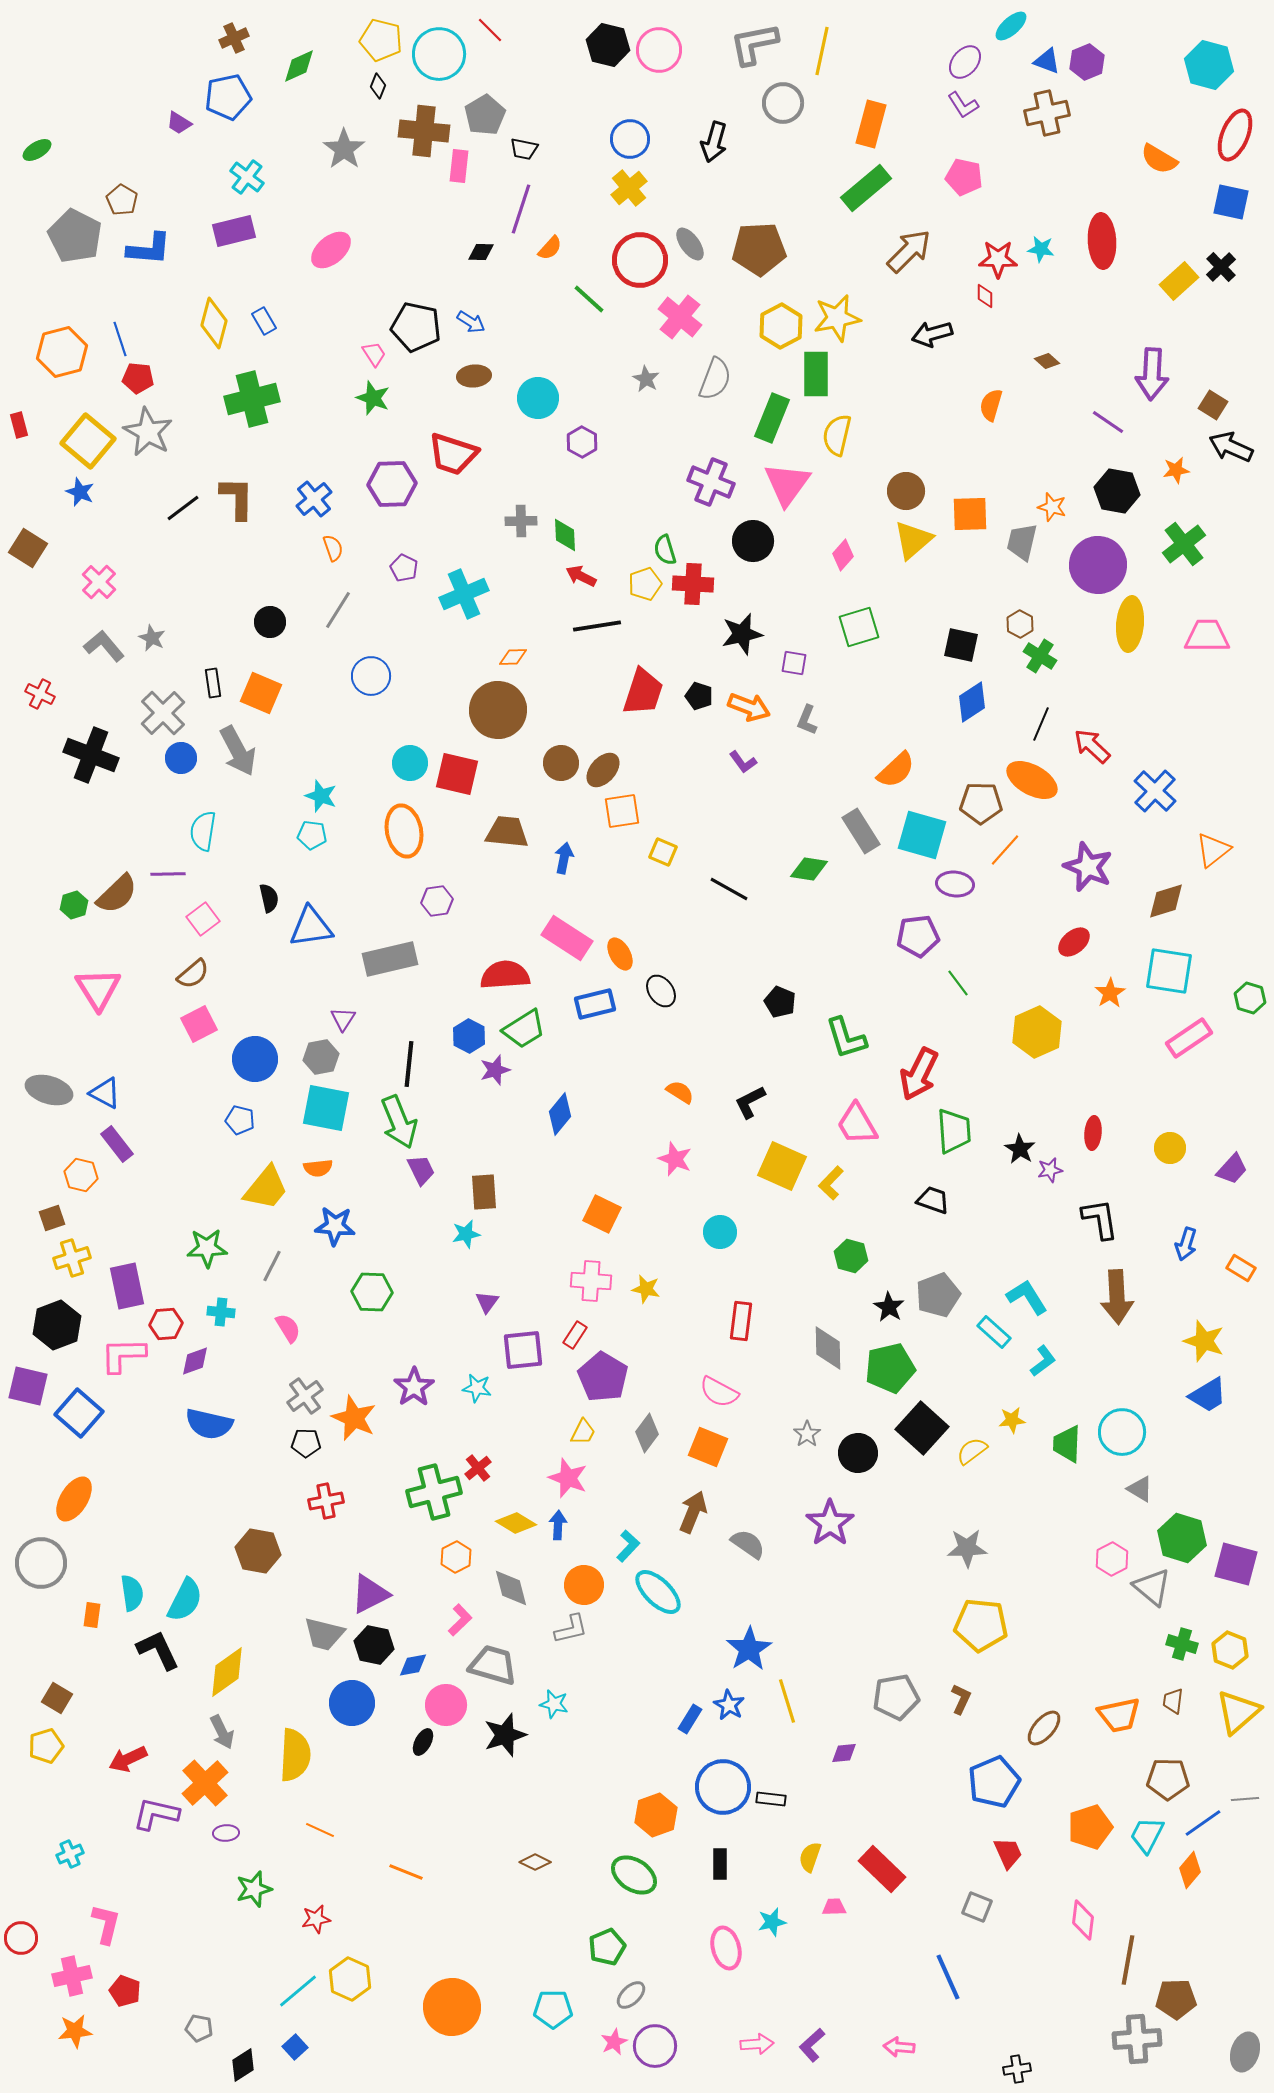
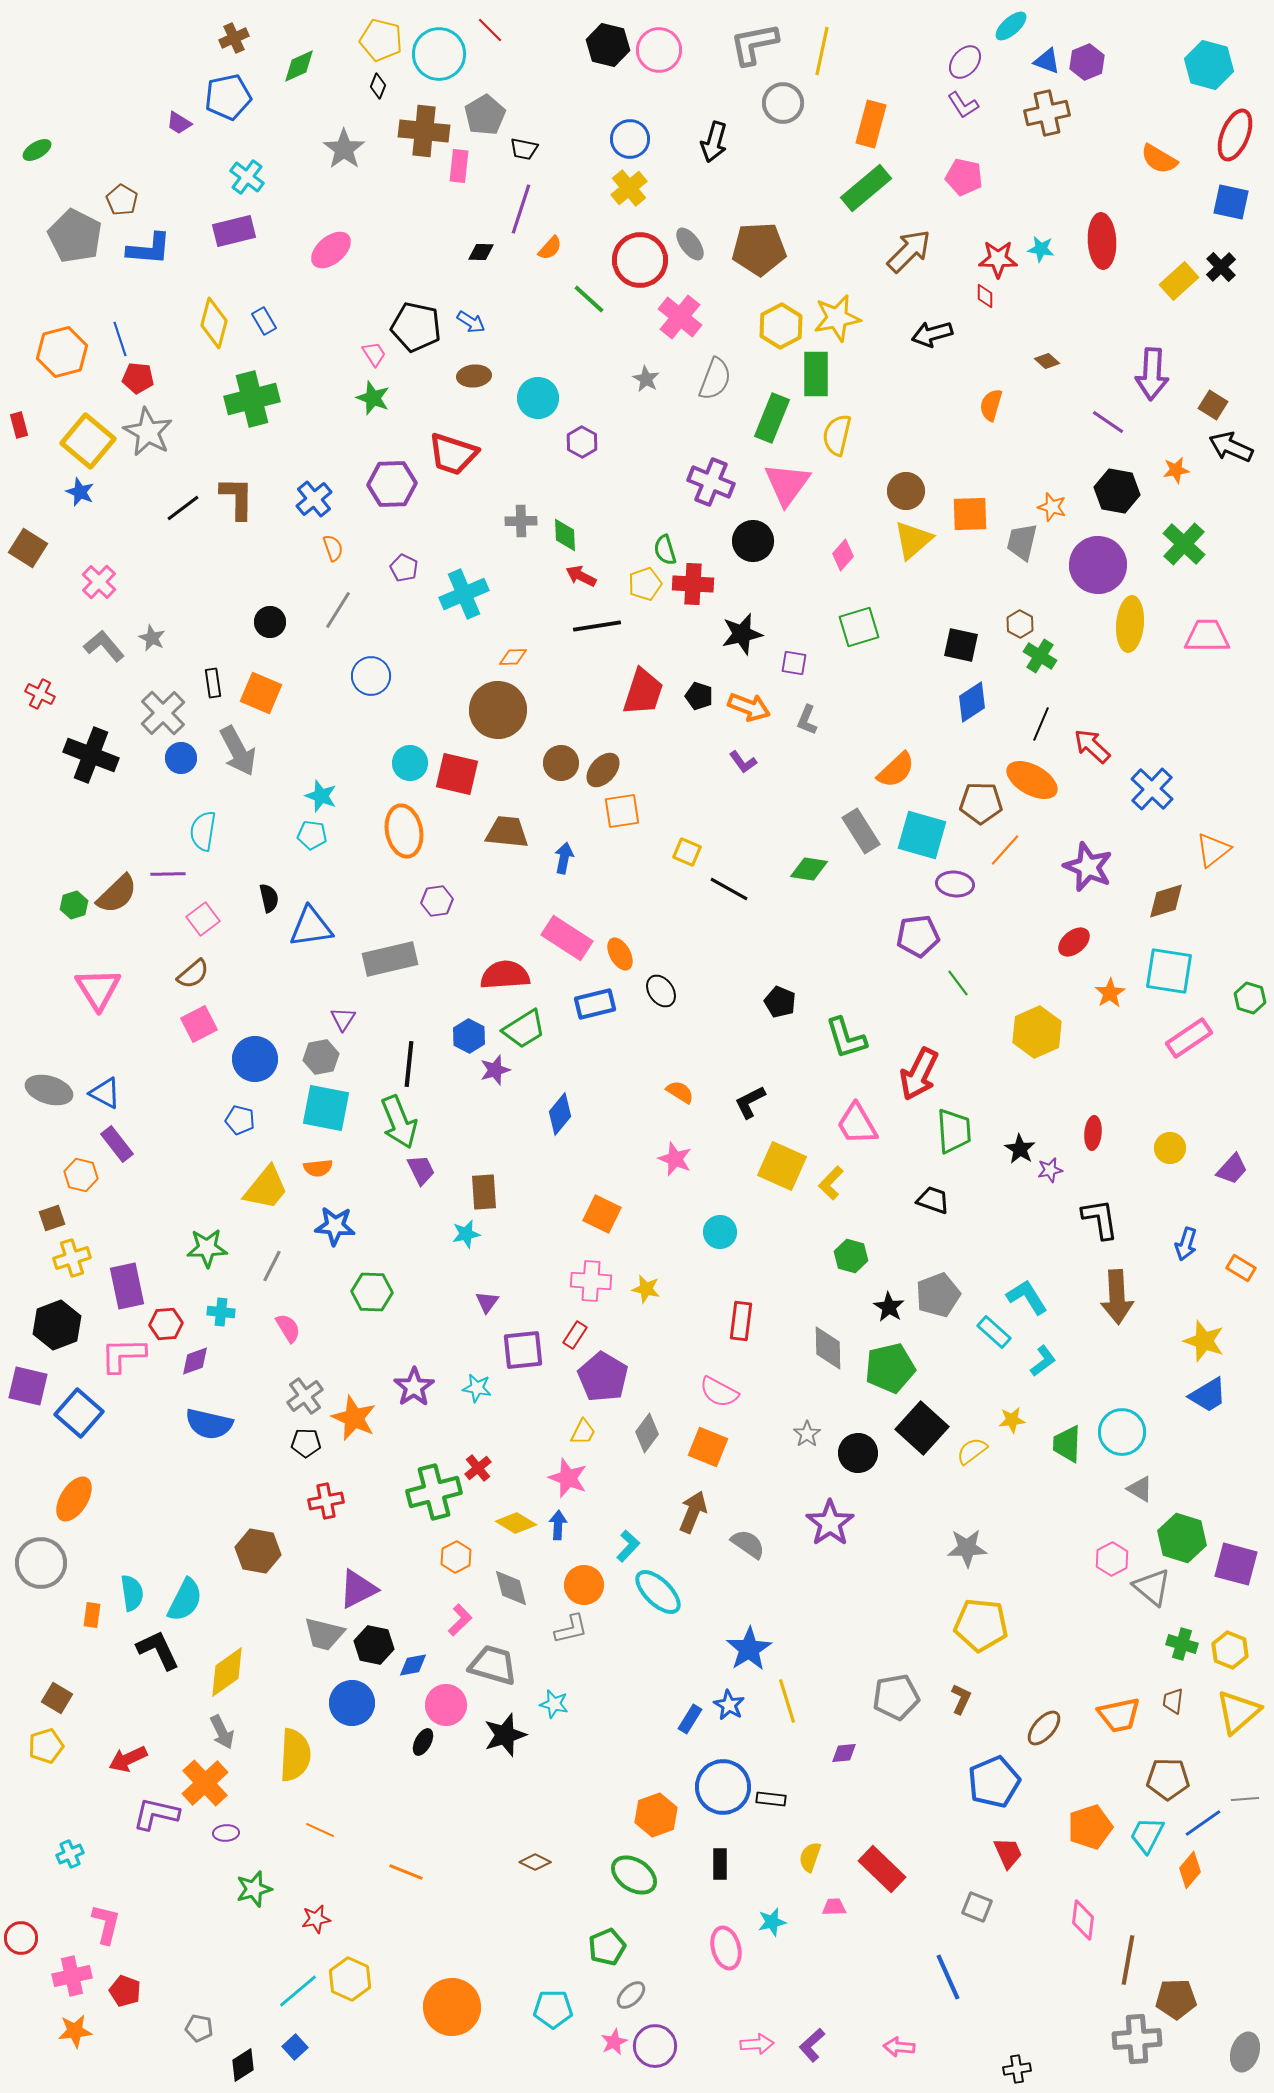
green cross at (1184, 544): rotated 9 degrees counterclockwise
blue cross at (1155, 791): moved 3 px left, 2 px up
yellow square at (663, 852): moved 24 px right
purple triangle at (370, 1594): moved 12 px left, 5 px up
